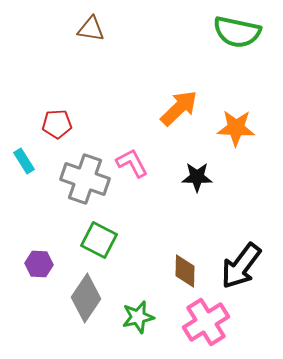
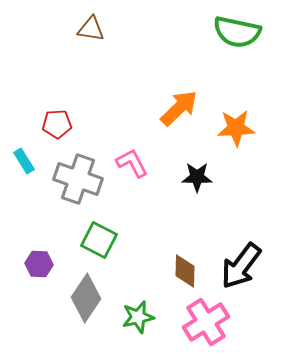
orange star: rotated 6 degrees counterclockwise
gray cross: moved 7 px left
